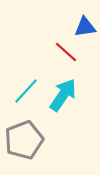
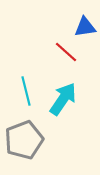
cyan line: rotated 56 degrees counterclockwise
cyan arrow: moved 4 px down
